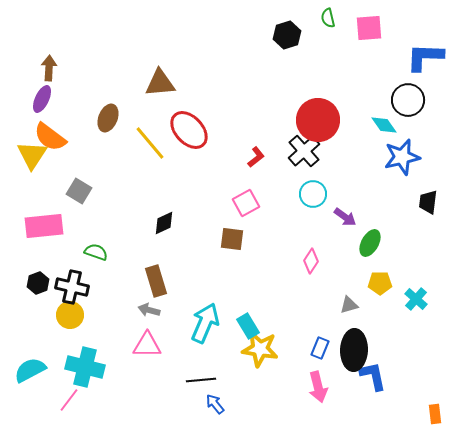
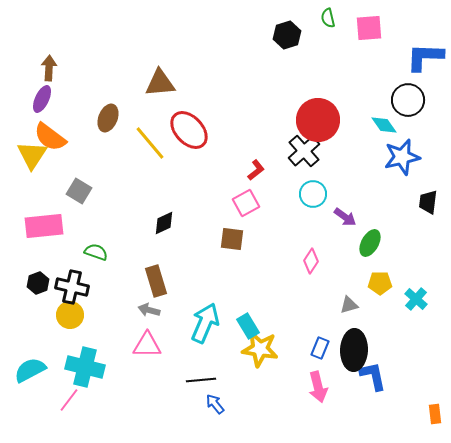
red L-shape at (256, 157): moved 13 px down
